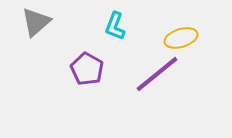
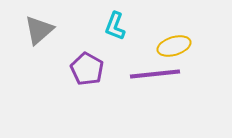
gray triangle: moved 3 px right, 8 px down
yellow ellipse: moved 7 px left, 8 px down
purple line: moved 2 px left; rotated 33 degrees clockwise
